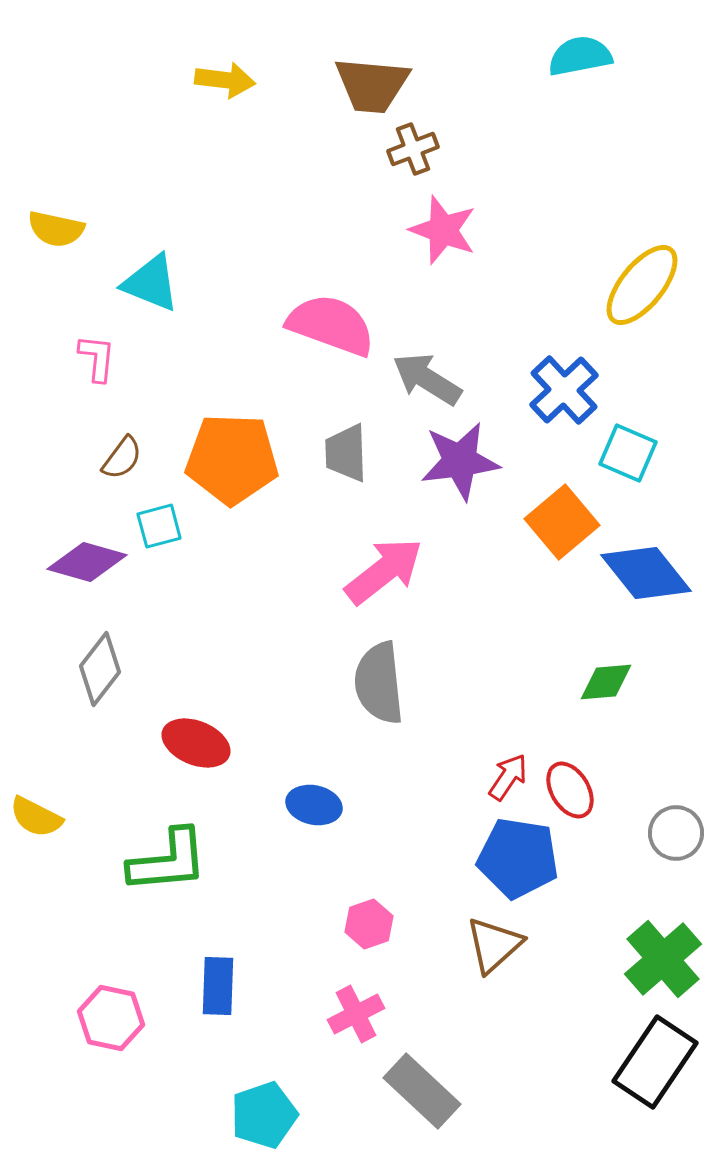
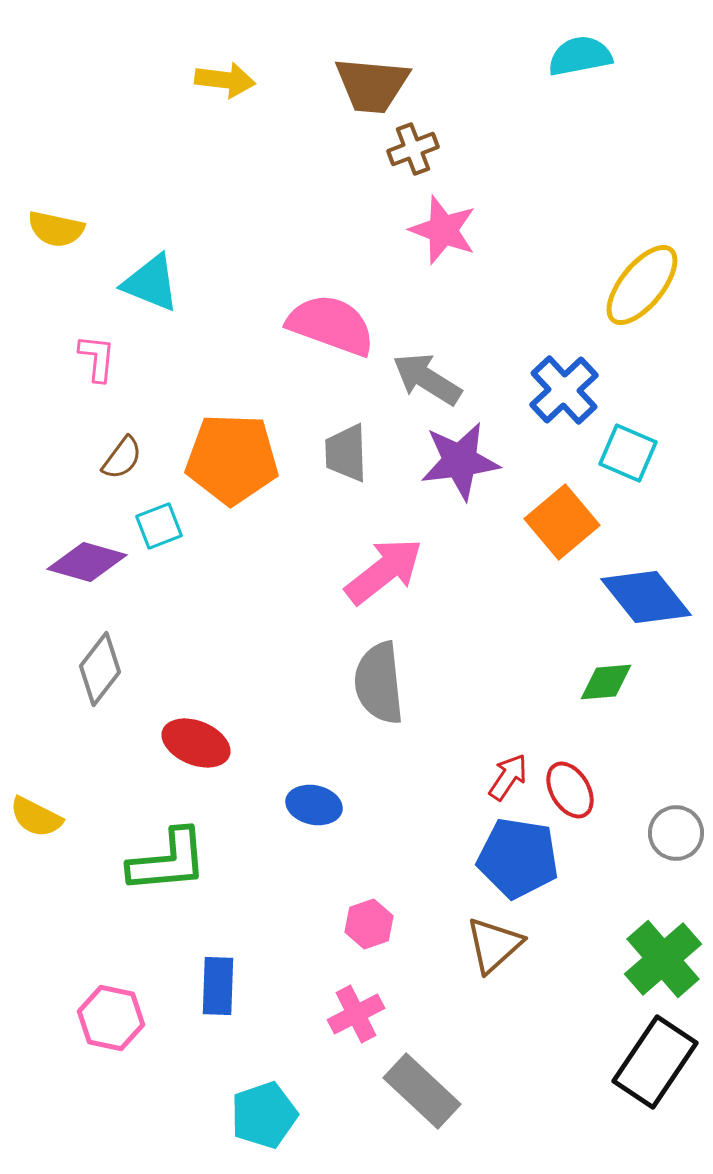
cyan square at (159, 526): rotated 6 degrees counterclockwise
blue diamond at (646, 573): moved 24 px down
